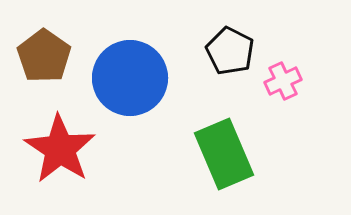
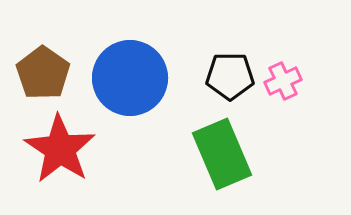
black pentagon: moved 25 px down; rotated 27 degrees counterclockwise
brown pentagon: moved 1 px left, 17 px down
green rectangle: moved 2 px left
